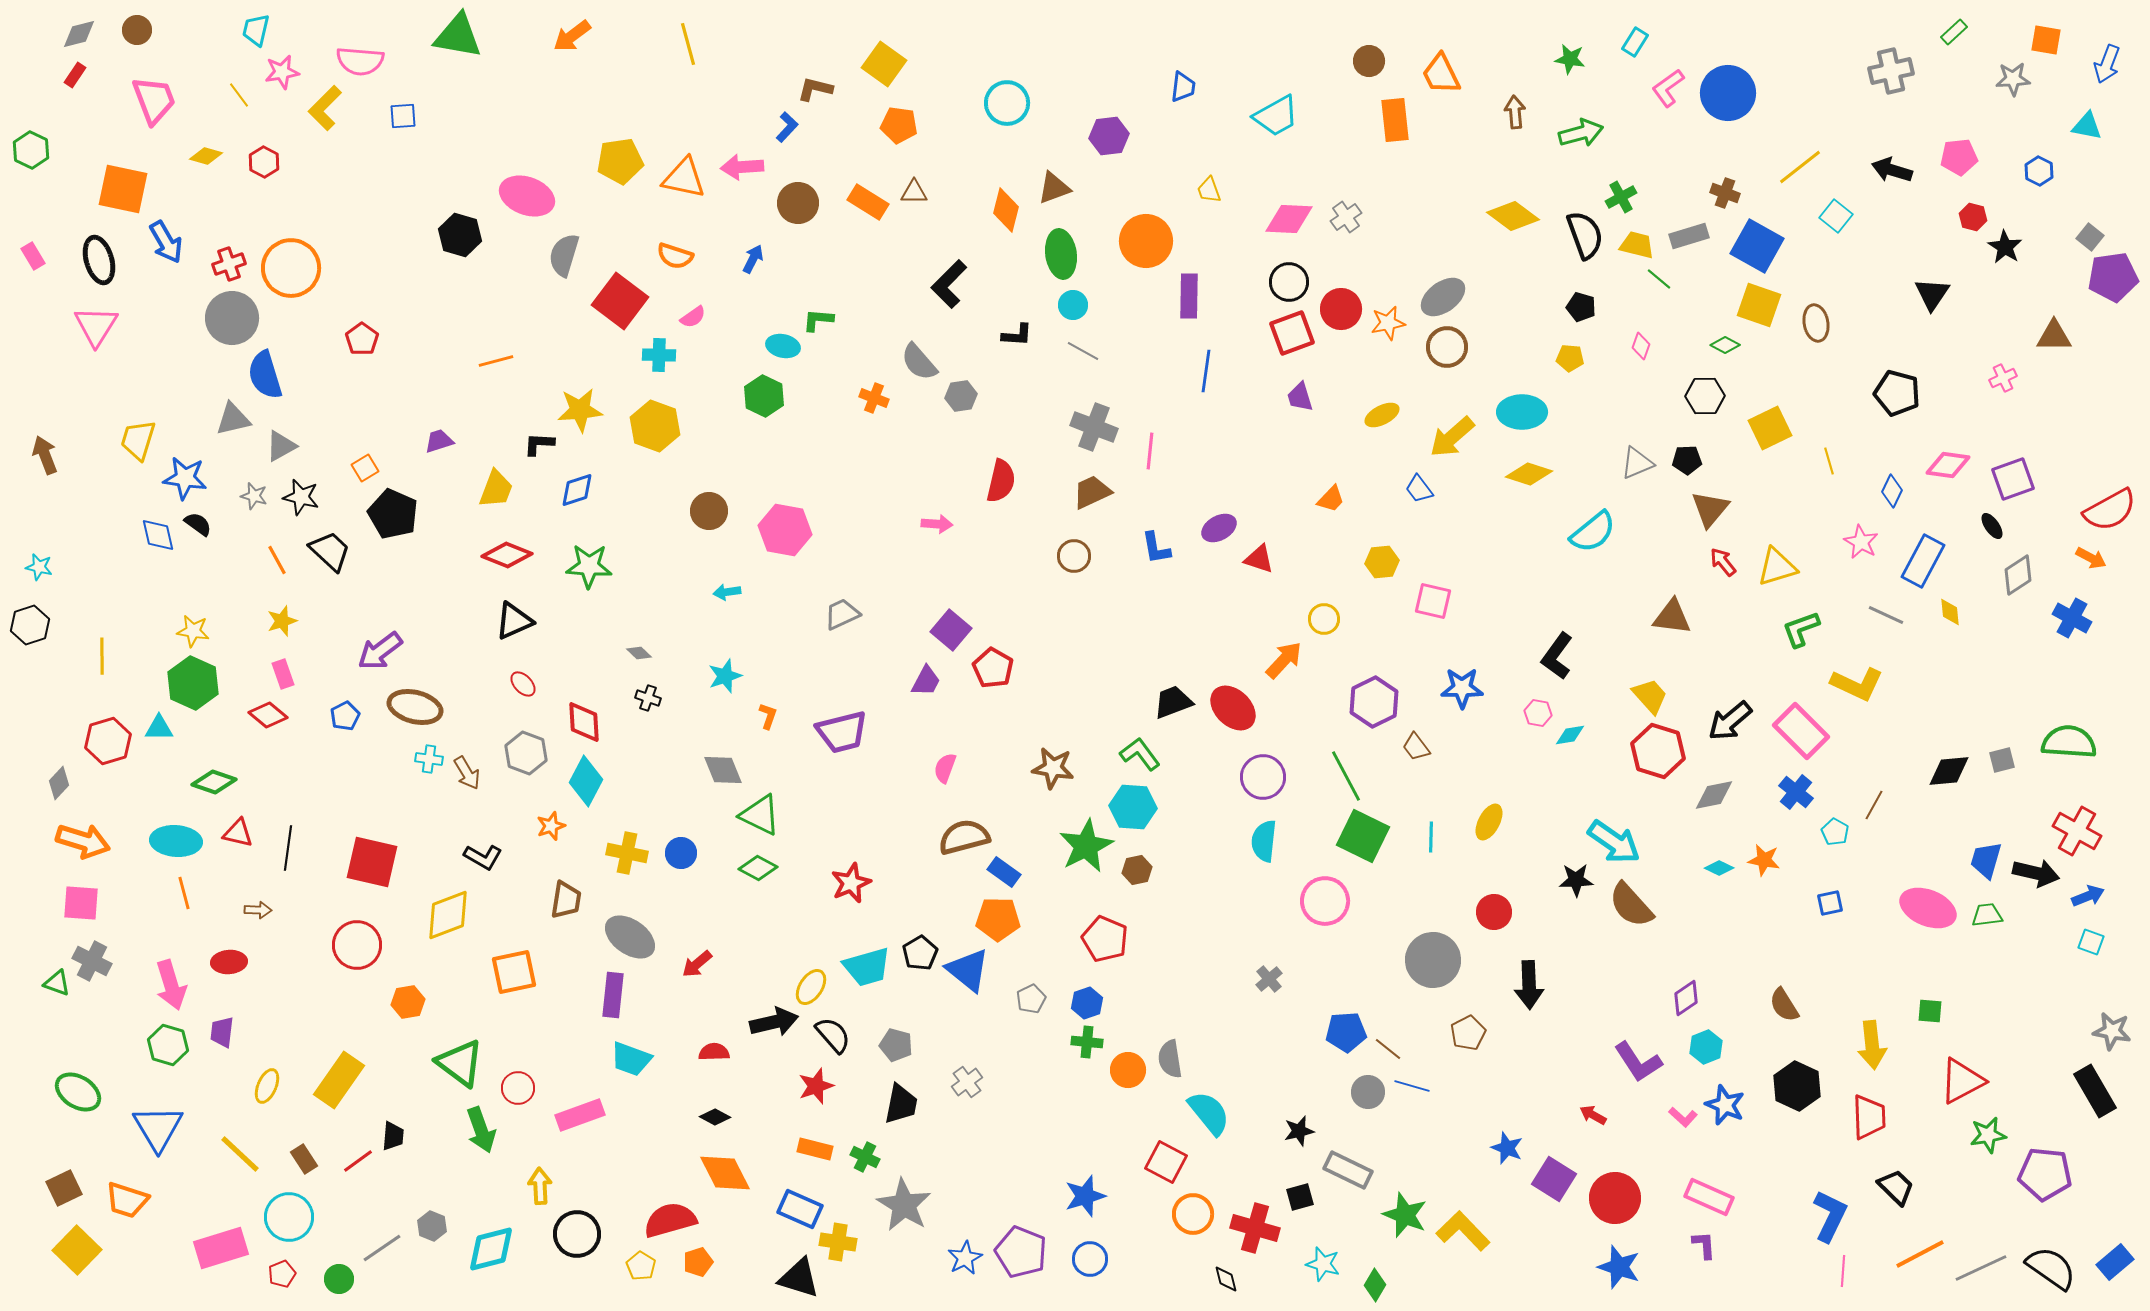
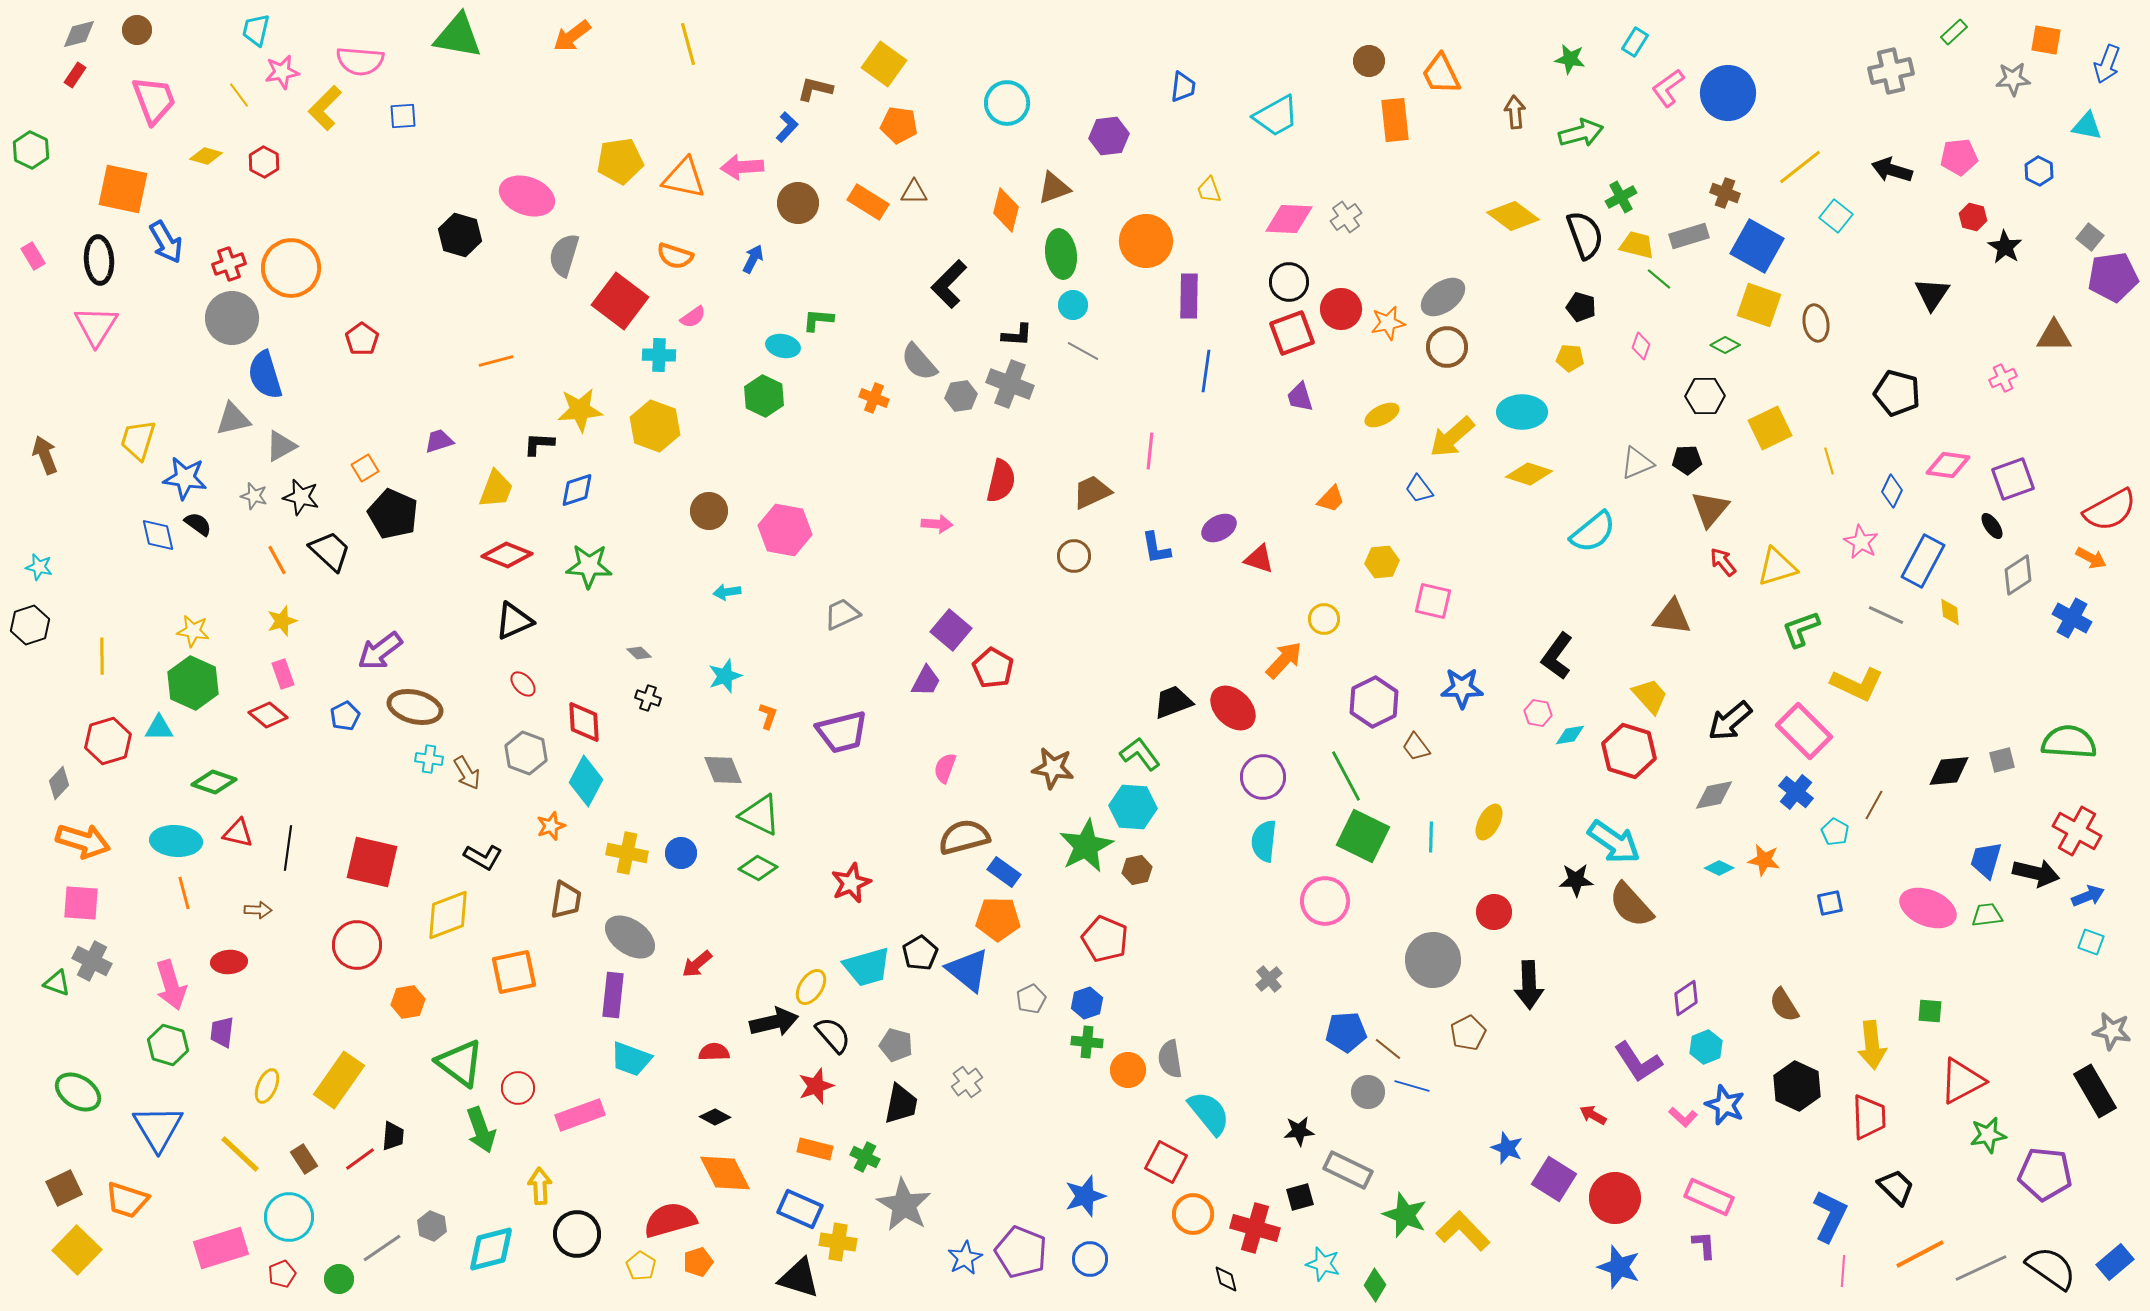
black ellipse at (99, 260): rotated 12 degrees clockwise
gray cross at (1094, 427): moved 84 px left, 43 px up
pink rectangle at (1801, 731): moved 3 px right
red hexagon at (1658, 751): moved 29 px left
black star at (1299, 1131): rotated 8 degrees clockwise
red line at (358, 1161): moved 2 px right, 2 px up
